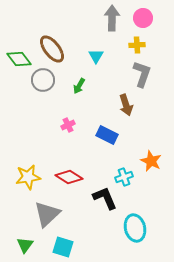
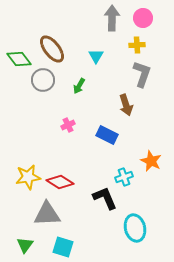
red diamond: moved 9 px left, 5 px down
gray triangle: rotated 40 degrees clockwise
